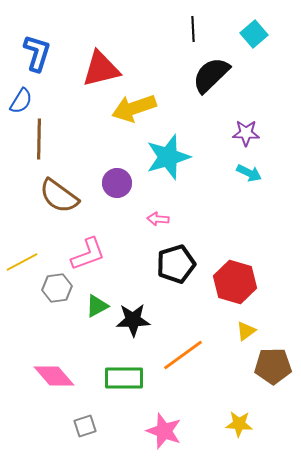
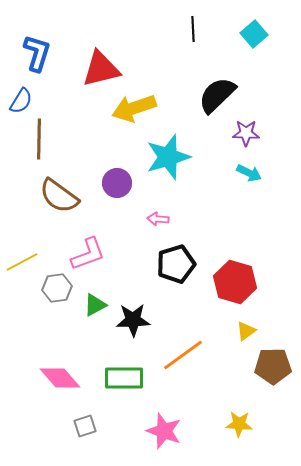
black semicircle: moved 6 px right, 20 px down
green triangle: moved 2 px left, 1 px up
pink diamond: moved 6 px right, 2 px down
